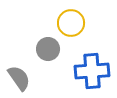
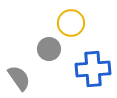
gray circle: moved 1 px right
blue cross: moved 1 px right, 2 px up
